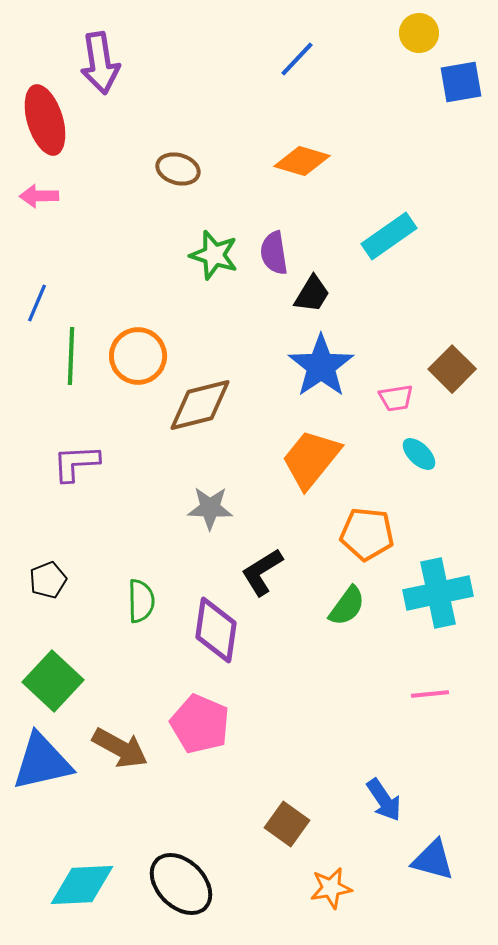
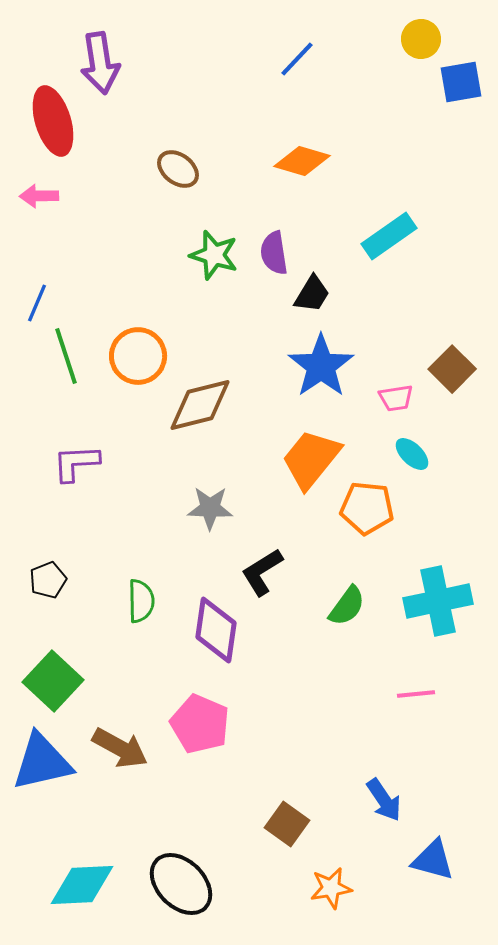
yellow circle at (419, 33): moved 2 px right, 6 px down
red ellipse at (45, 120): moved 8 px right, 1 px down
brown ellipse at (178, 169): rotated 21 degrees clockwise
green line at (71, 356): moved 5 px left; rotated 20 degrees counterclockwise
cyan ellipse at (419, 454): moved 7 px left
orange pentagon at (367, 534): moved 26 px up
cyan cross at (438, 593): moved 8 px down
pink line at (430, 694): moved 14 px left
